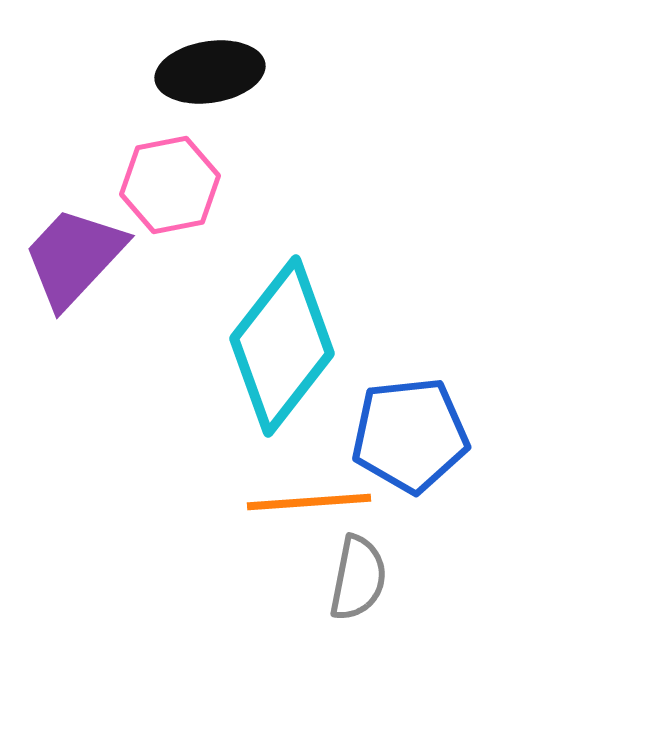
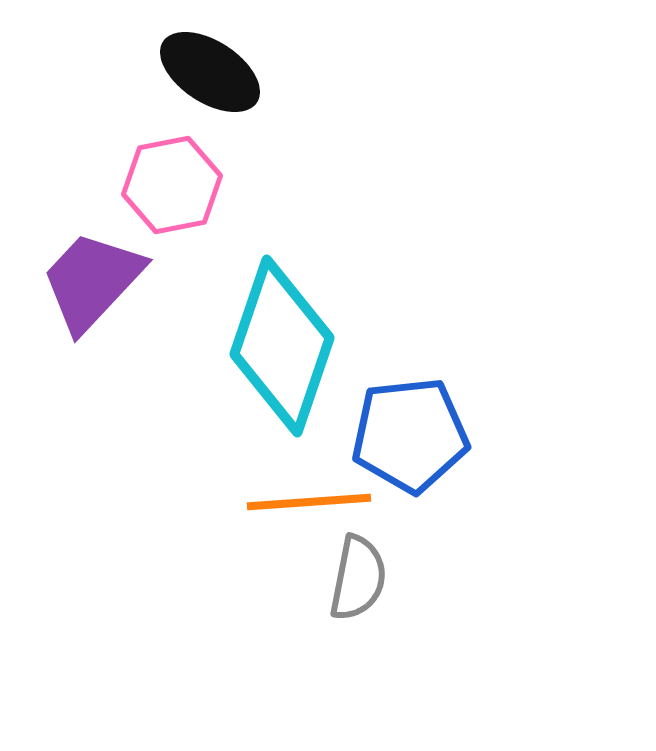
black ellipse: rotated 42 degrees clockwise
pink hexagon: moved 2 px right
purple trapezoid: moved 18 px right, 24 px down
cyan diamond: rotated 19 degrees counterclockwise
